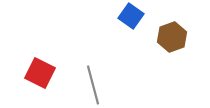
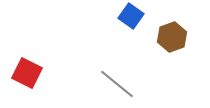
red square: moved 13 px left
gray line: moved 24 px right, 1 px up; rotated 36 degrees counterclockwise
